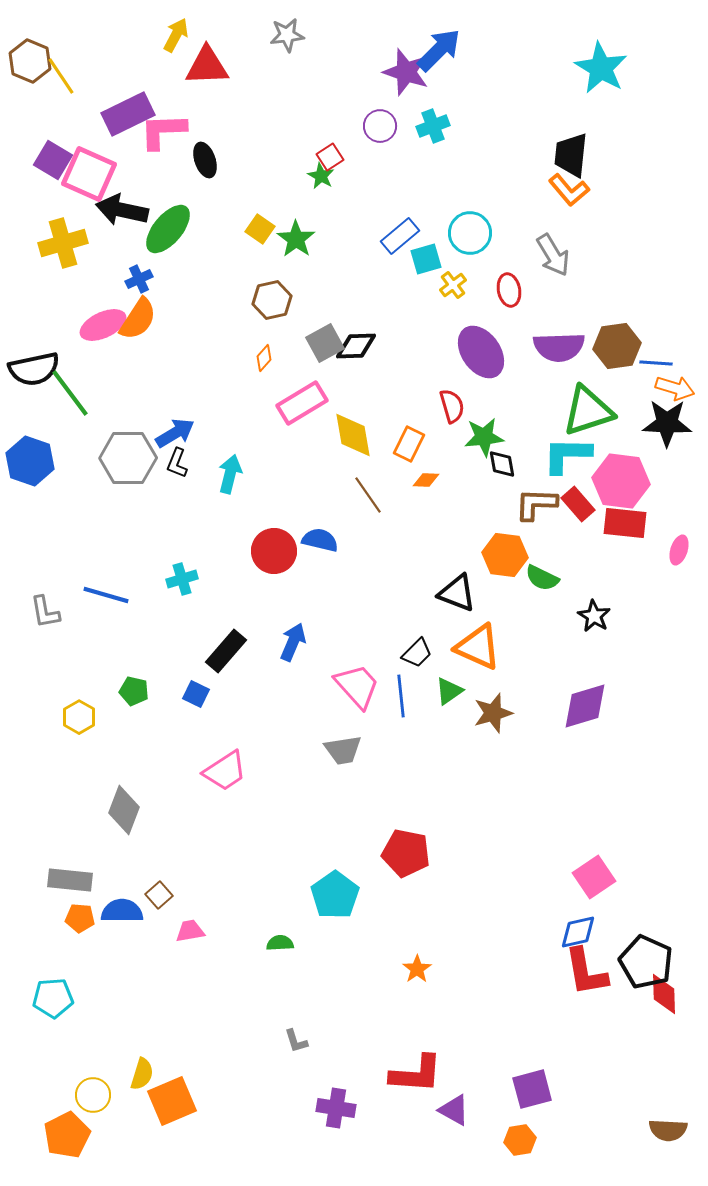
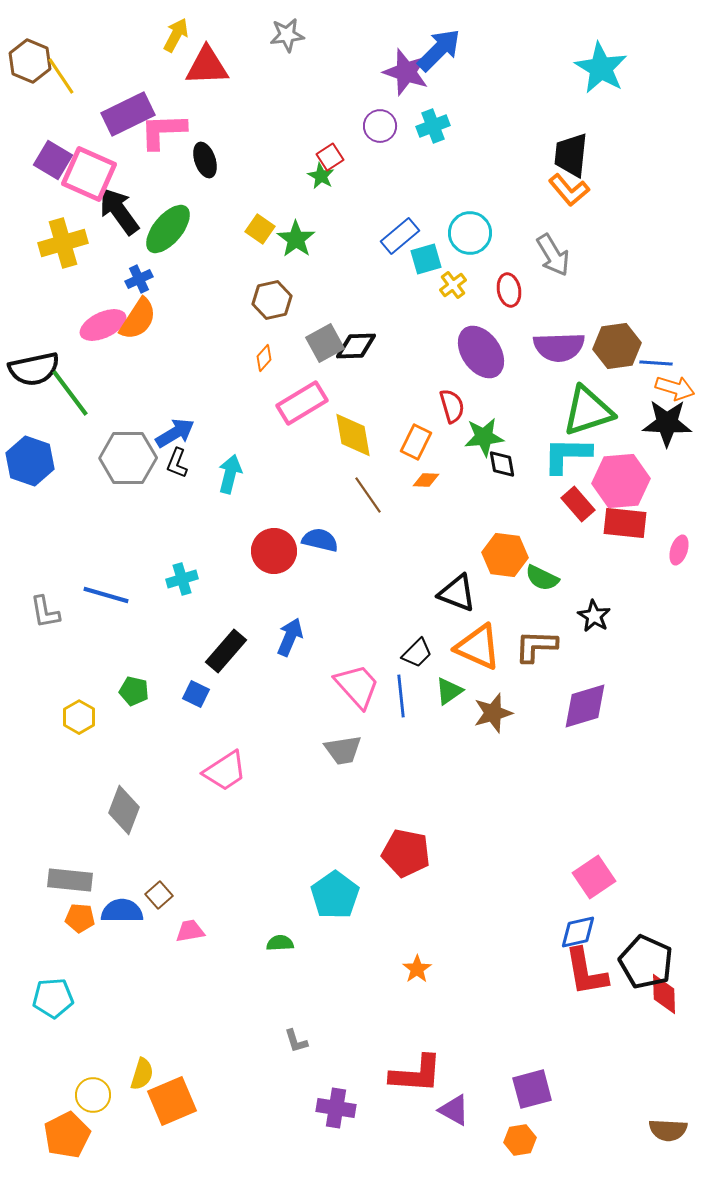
black arrow at (122, 210): moved 3 px left, 1 px down; rotated 42 degrees clockwise
orange rectangle at (409, 444): moved 7 px right, 2 px up
pink hexagon at (621, 481): rotated 12 degrees counterclockwise
brown L-shape at (536, 504): moved 142 px down
blue arrow at (293, 642): moved 3 px left, 5 px up
